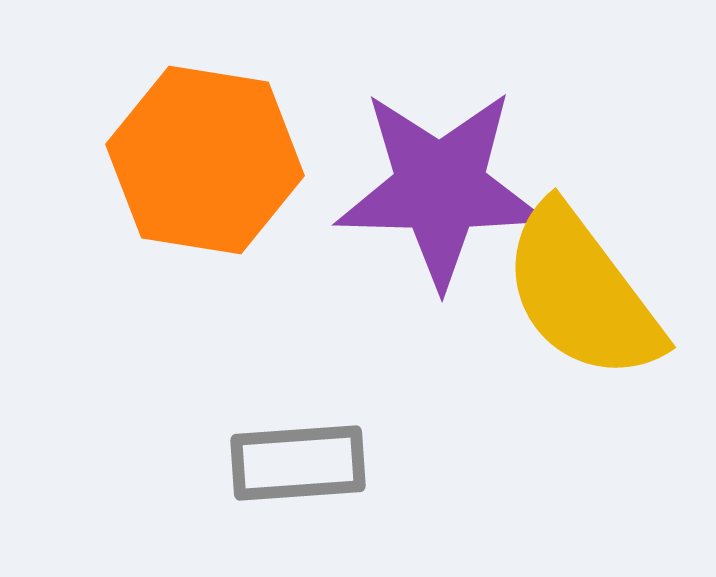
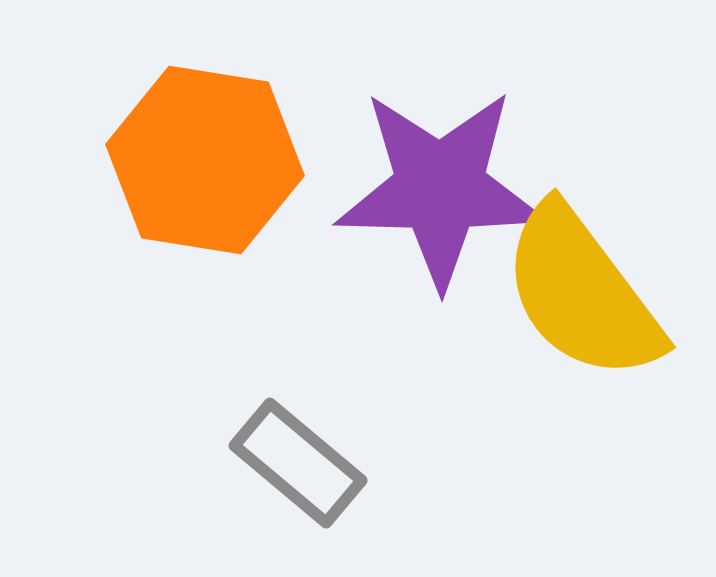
gray rectangle: rotated 44 degrees clockwise
